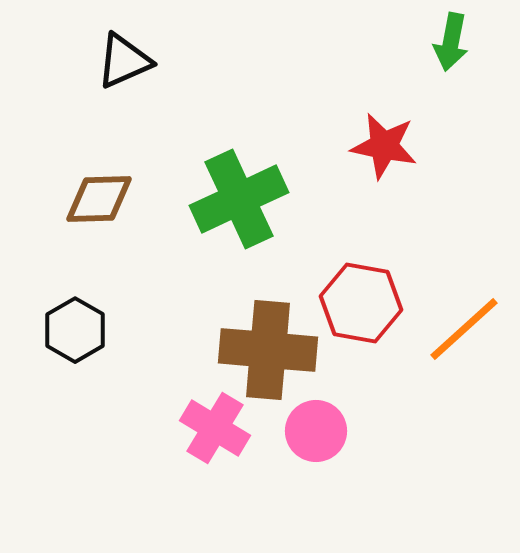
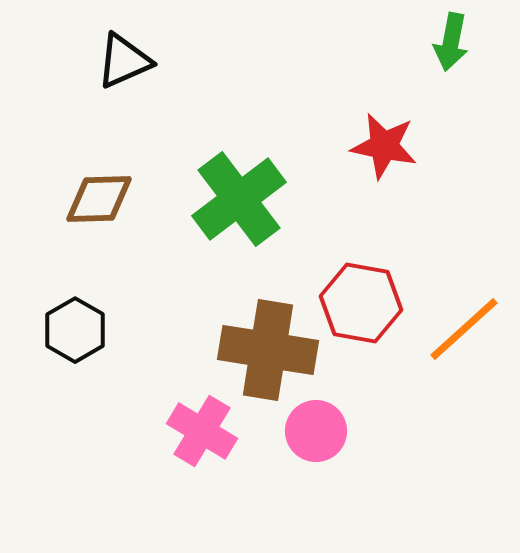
green cross: rotated 12 degrees counterclockwise
brown cross: rotated 4 degrees clockwise
pink cross: moved 13 px left, 3 px down
